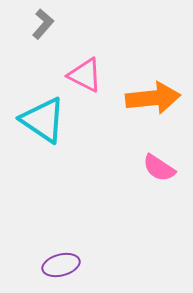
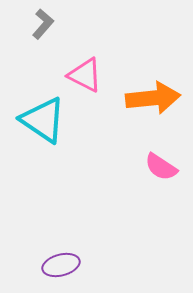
pink semicircle: moved 2 px right, 1 px up
